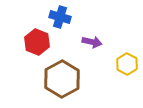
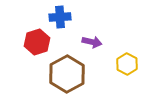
blue cross: rotated 20 degrees counterclockwise
red hexagon: rotated 20 degrees clockwise
brown hexagon: moved 5 px right, 5 px up
